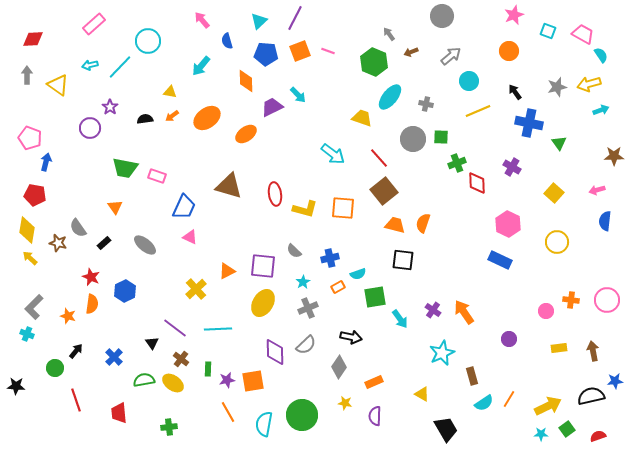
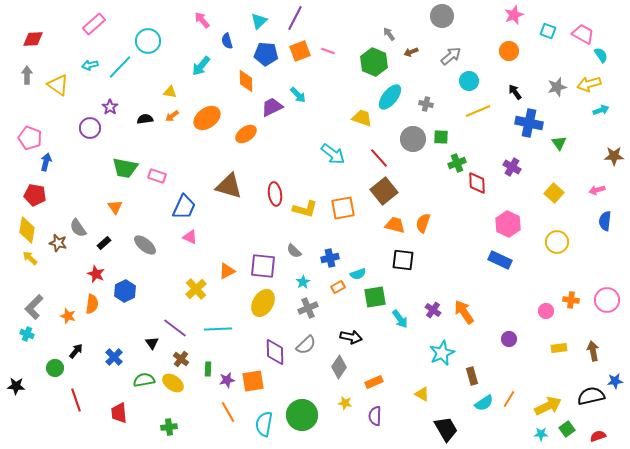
orange square at (343, 208): rotated 15 degrees counterclockwise
red star at (91, 277): moved 5 px right, 3 px up
